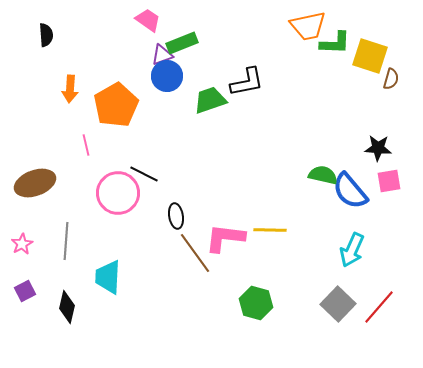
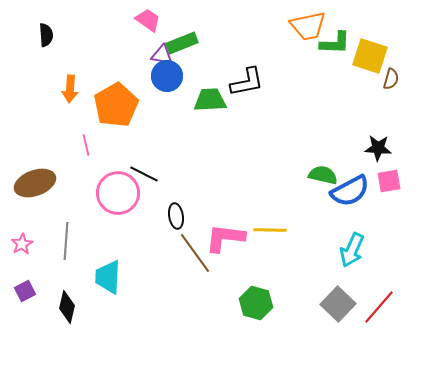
purple triangle: rotated 30 degrees clockwise
green trapezoid: rotated 16 degrees clockwise
blue semicircle: rotated 78 degrees counterclockwise
